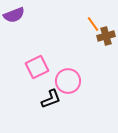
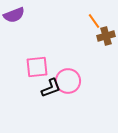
orange line: moved 1 px right, 3 px up
pink square: rotated 20 degrees clockwise
black L-shape: moved 11 px up
